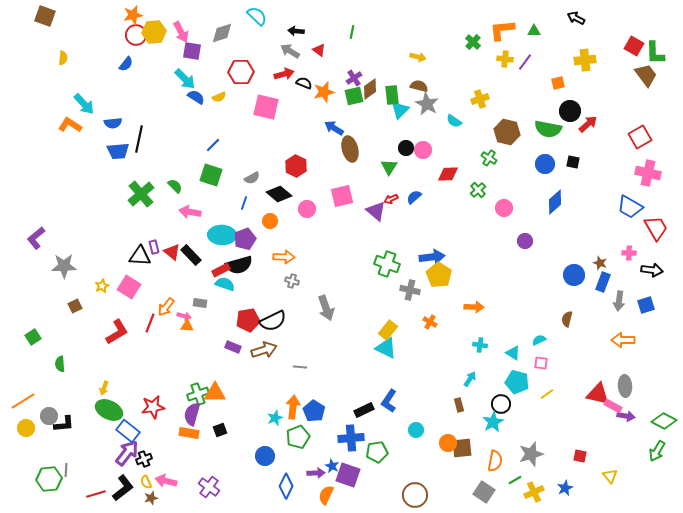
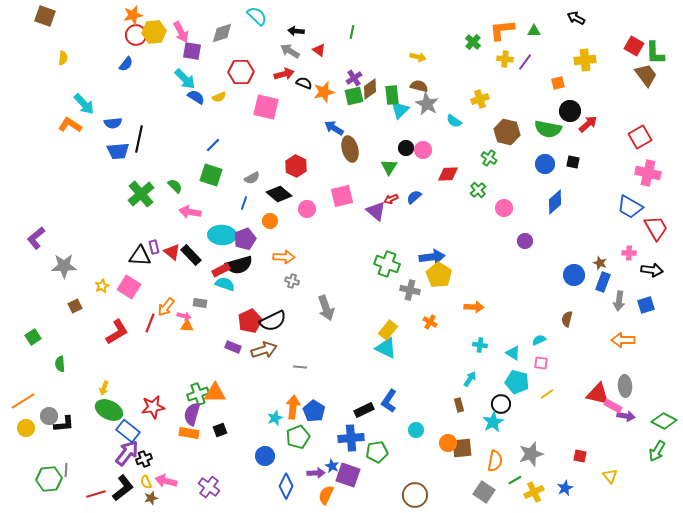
red pentagon at (248, 320): moved 2 px right, 1 px down; rotated 15 degrees counterclockwise
